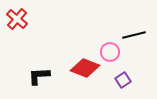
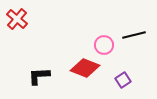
pink circle: moved 6 px left, 7 px up
